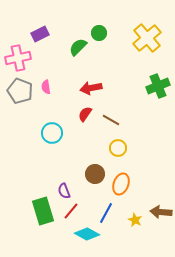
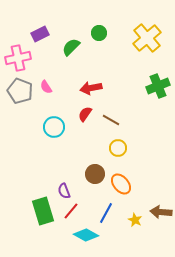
green semicircle: moved 7 px left
pink semicircle: rotated 24 degrees counterclockwise
cyan circle: moved 2 px right, 6 px up
orange ellipse: rotated 60 degrees counterclockwise
cyan diamond: moved 1 px left, 1 px down
